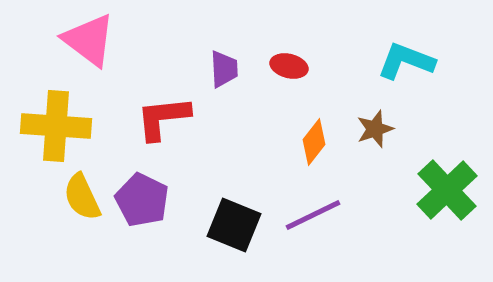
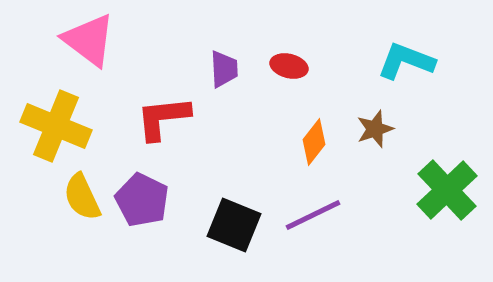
yellow cross: rotated 18 degrees clockwise
